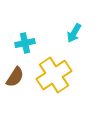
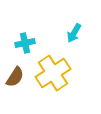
yellow cross: moved 1 px left, 2 px up
